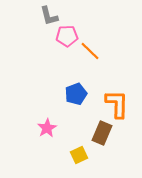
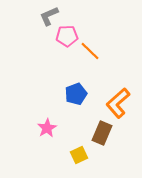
gray L-shape: rotated 80 degrees clockwise
orange L-shape: moved 1 px right, 1 px up; rotated 132 degrees counterclockwise
